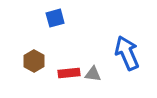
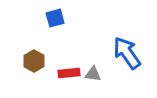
blue arrow: rotated 12 degrees counterclockwise
